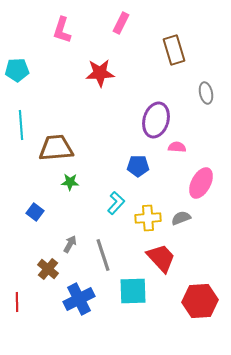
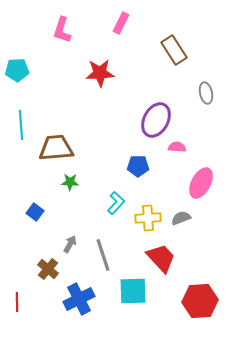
brown rectangle: rotated 16 degrees counterclockwise
purple ellipse: rotated 12 degrees clockwise
